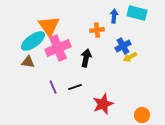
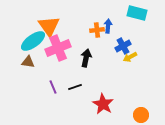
blue arrow: moved 6 px left, 10 px down
red star: rotated 20 degrees counterclockwise
orange circle: moved 1 px left
